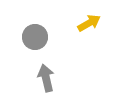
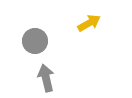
gray circle: moved 4 px down
